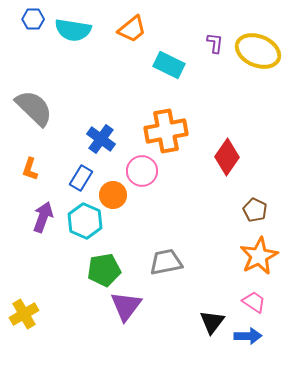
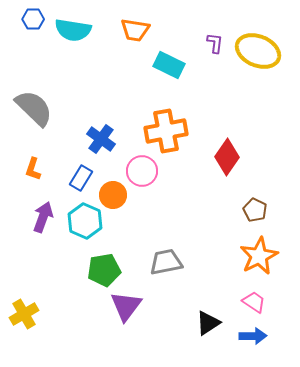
orange trapezoid: moved 3 px right, 1 px down; rotated 48 degrees clockwise
orange L-shape: moved 3 px right
black triangle: moved 4 px left, 1 px down; rotated 20 degrees clockwise
blue arrow: moved 5 px right
